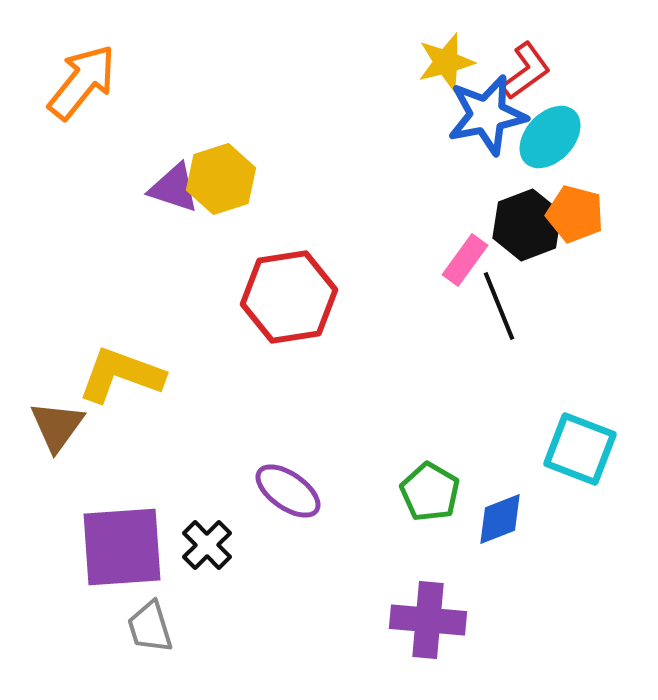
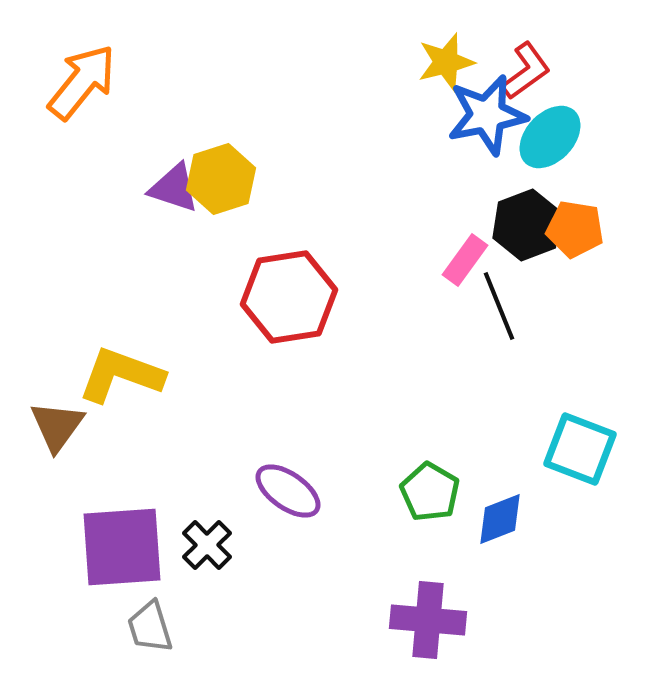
orange pentagon: moved 15 px down; rotated 6 degrees counterclockwise
